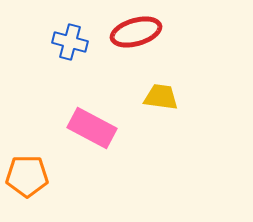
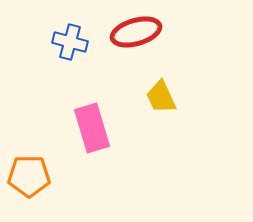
yellow trapezoid: rotated 123 degrees counterclockwise
pink rectangle: rotated 45 degrees clockwise
orange pentagon: moved 2 px right
